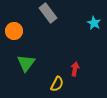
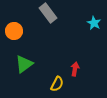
green triangle: moved 2 px left, 1 px down; rotated 18 degrees clockwise
